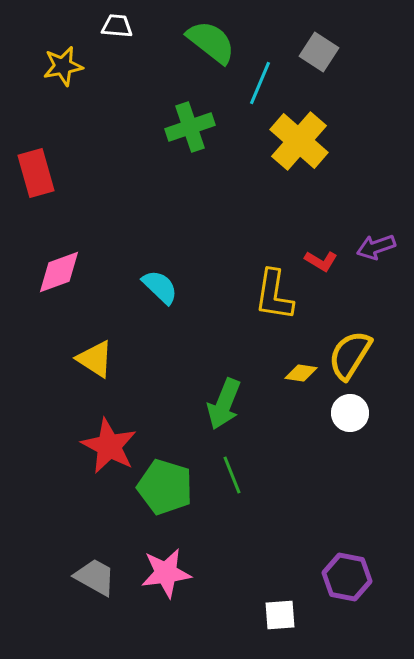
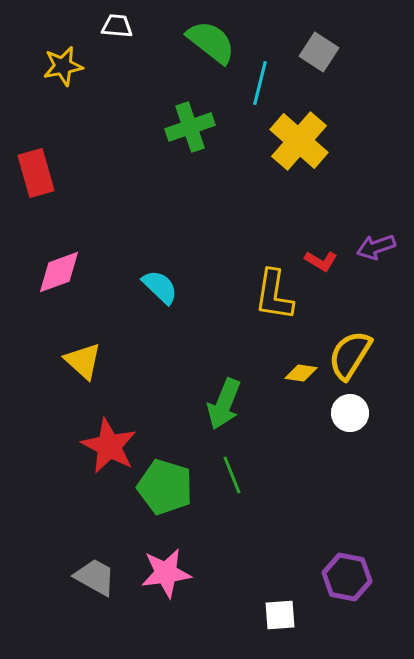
cyan line: rotated 9 degrees counterclockwise
yellow triangle: moved 12 px left, 2 px down; rotated 9 degrees clockwise
